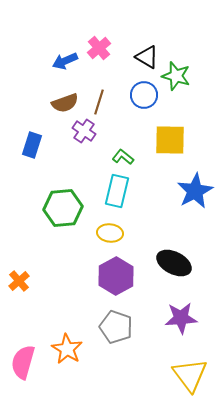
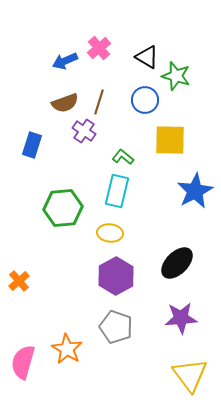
blue circle: moved 1 px right, 5 px down
black ellipse: moved 3 px right; rotated 72 degrees counterclockwise
